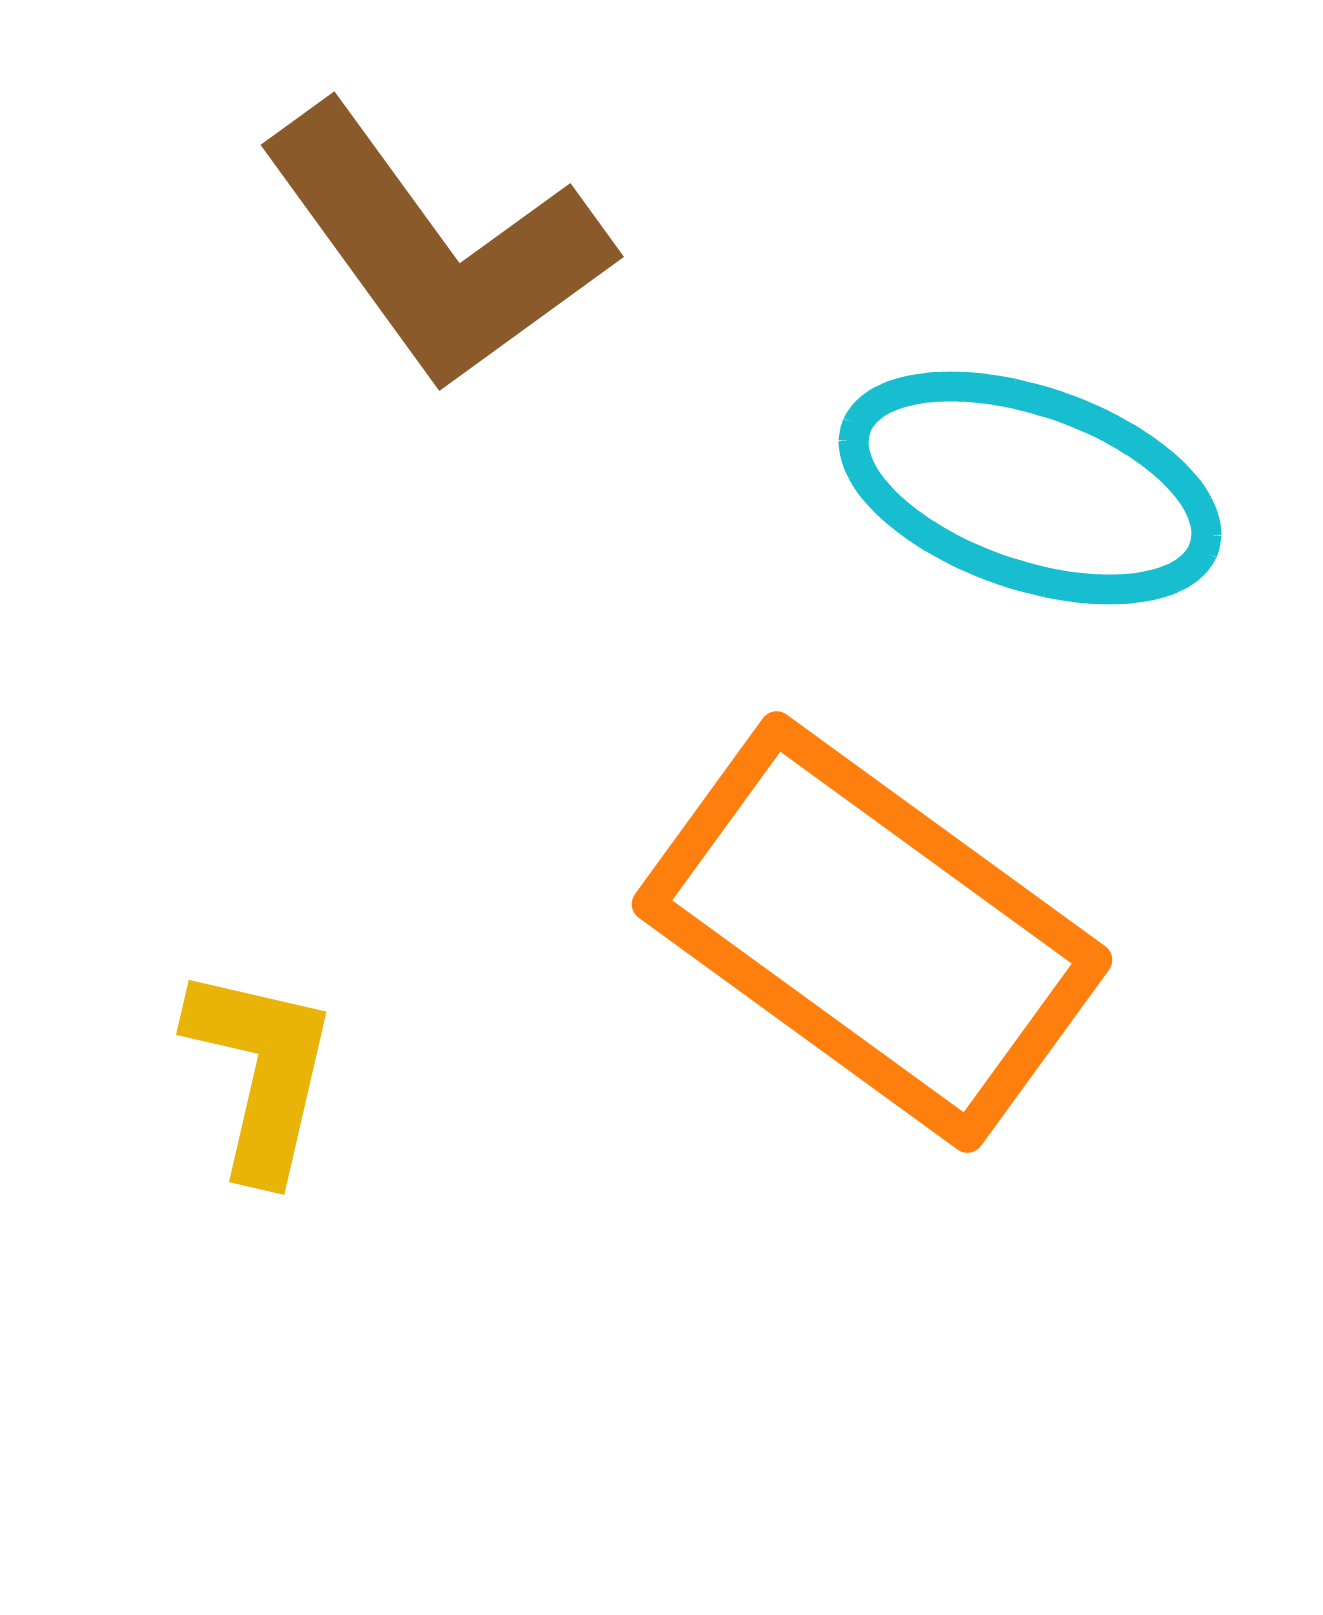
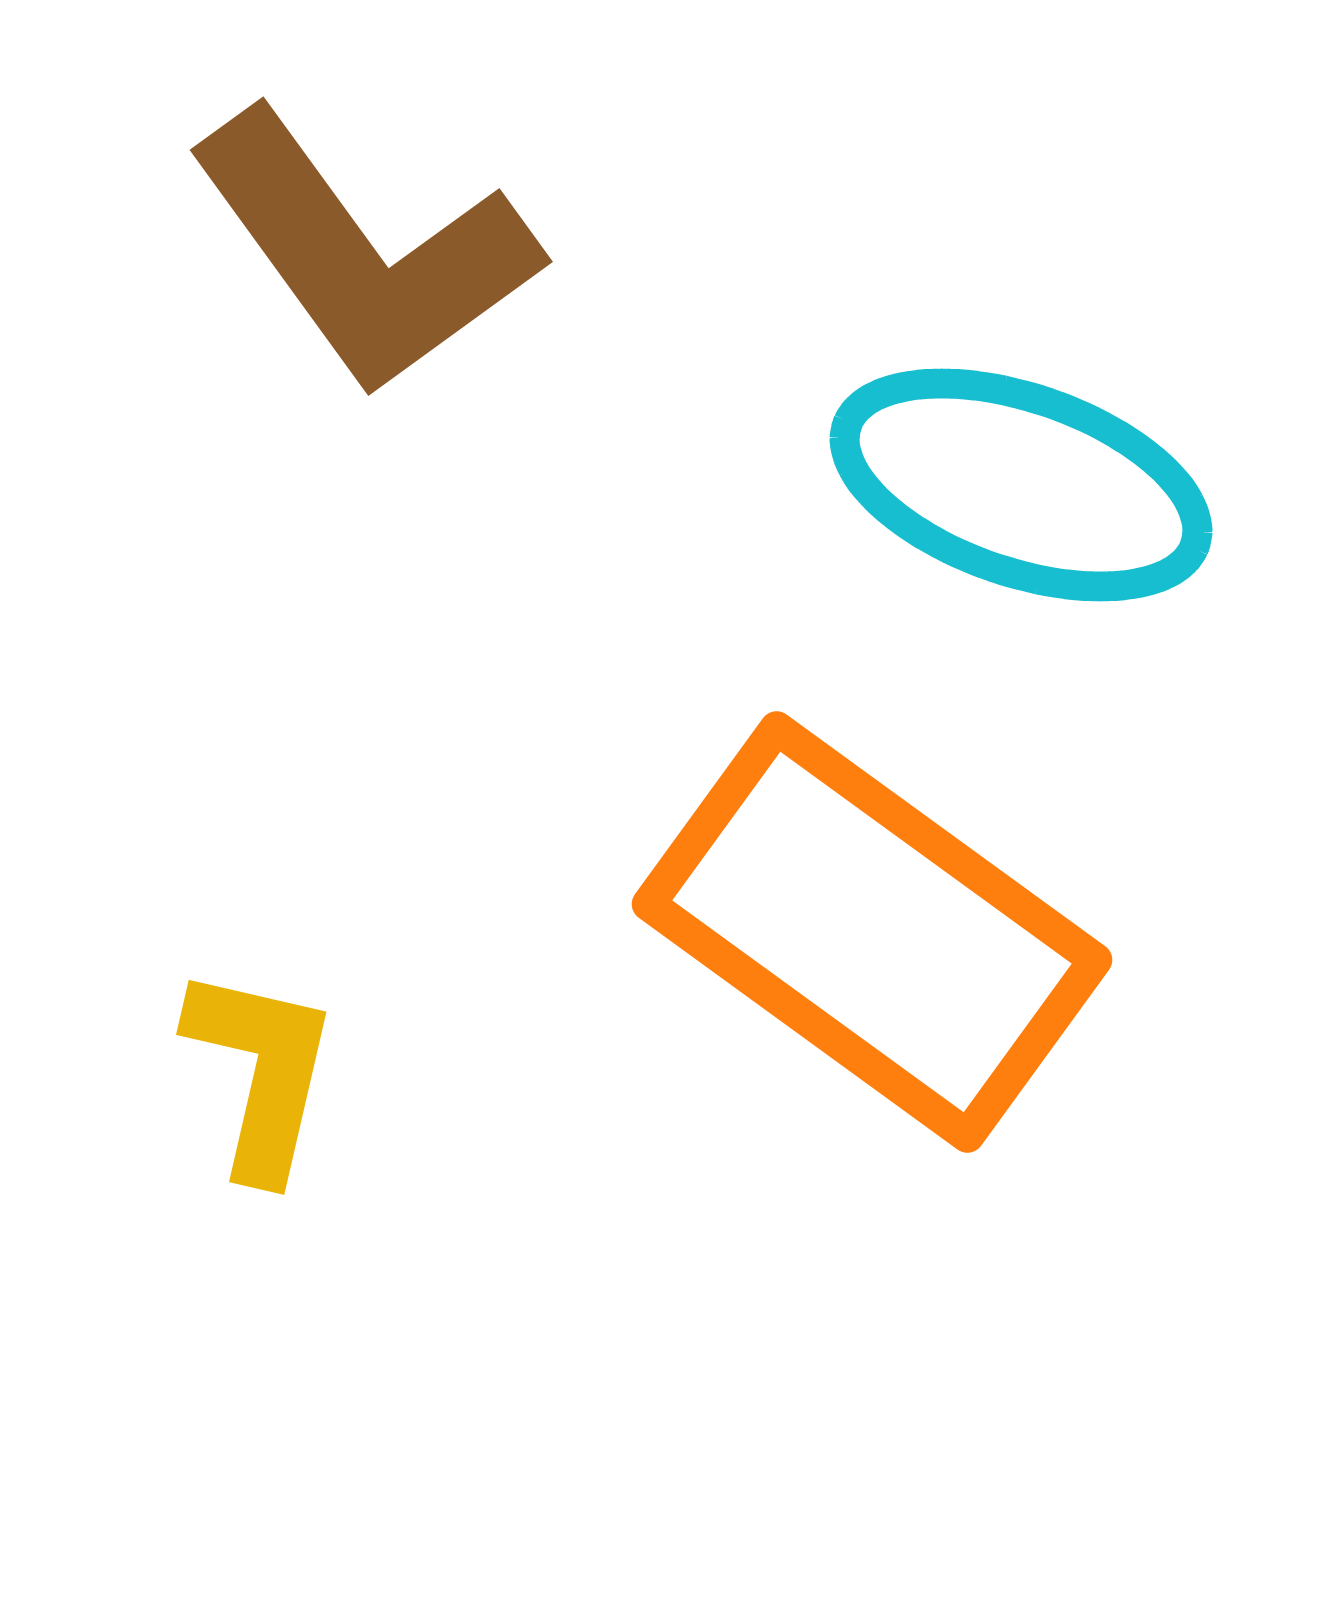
brown L-shape: moved 71 px left, 5 px down
cyan ellipse: moved 9 px left, 3 px up
